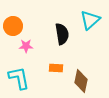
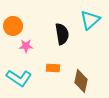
orange rectangle: moved 3 px left
cyan L-shape: rotated 135 degrees clockwise
